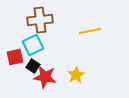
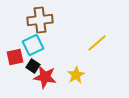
yellow line: moved 7 px right, 12 px down; rotated 30 degrees counterclockwise
